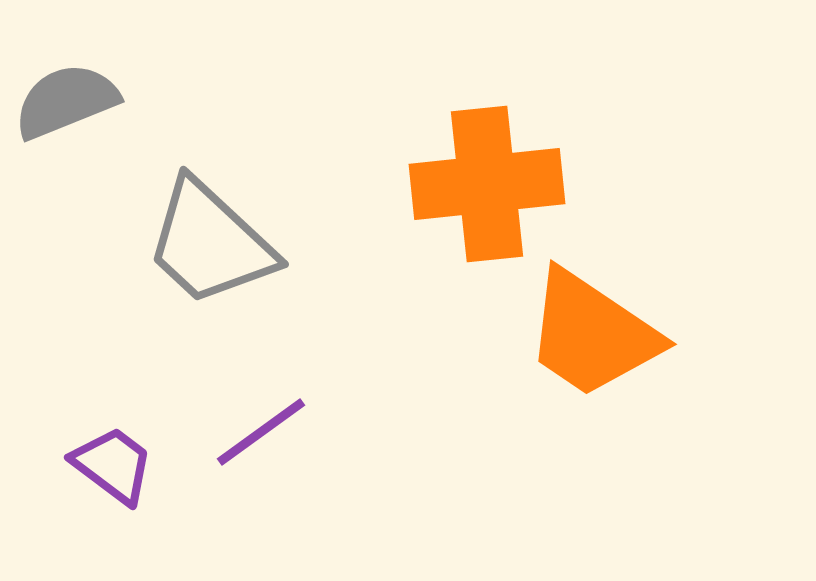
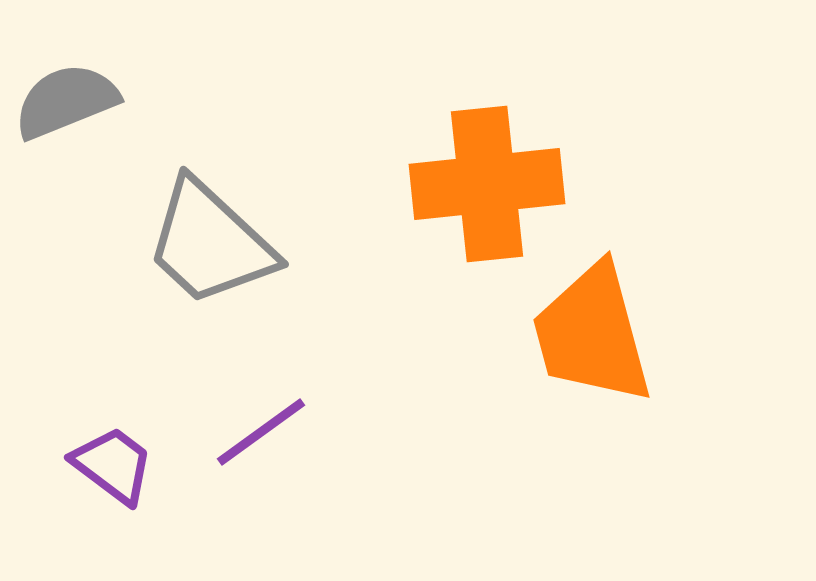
orange trapezoid: rotated 41 degrees clockwise
